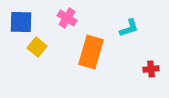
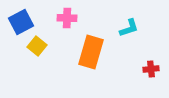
pink cross: rotated 30 degrees counterclockwise
blue square: rotated 30 degrees counterclockwise
yellow square: moved 1 px up
